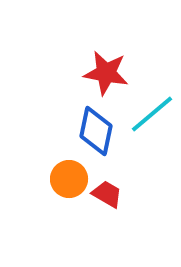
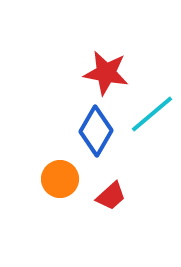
blue diamond: rotated 18 degrees clockwise
orange circle: moved 9 px left
red trapezoid: moved 4 px right, 2 px down; rotated 108 degrees clockwise
